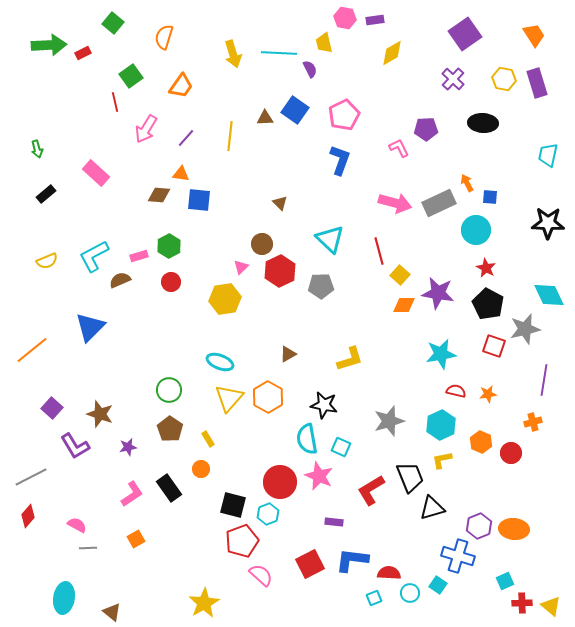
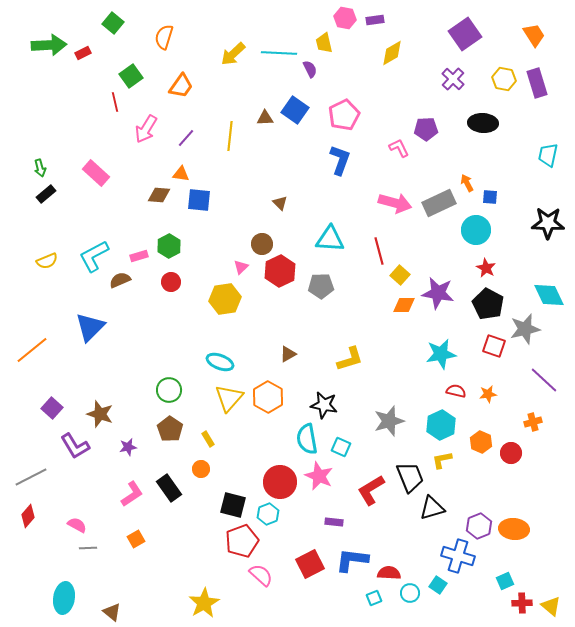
yellow arrow at (233, 54): rotated 64 degrees clockwise
green arrow at (37, 149): moved 3 px right, 19 px down
cyan triangle at (330, 239): rotated 40 degrees counterclockwise
purple line at (544, 380): rotated 56 degrees counterclockwise
